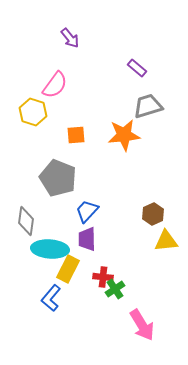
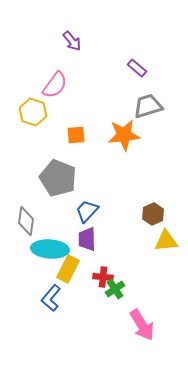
purple arrow: moved 2 px right, 3 px down
